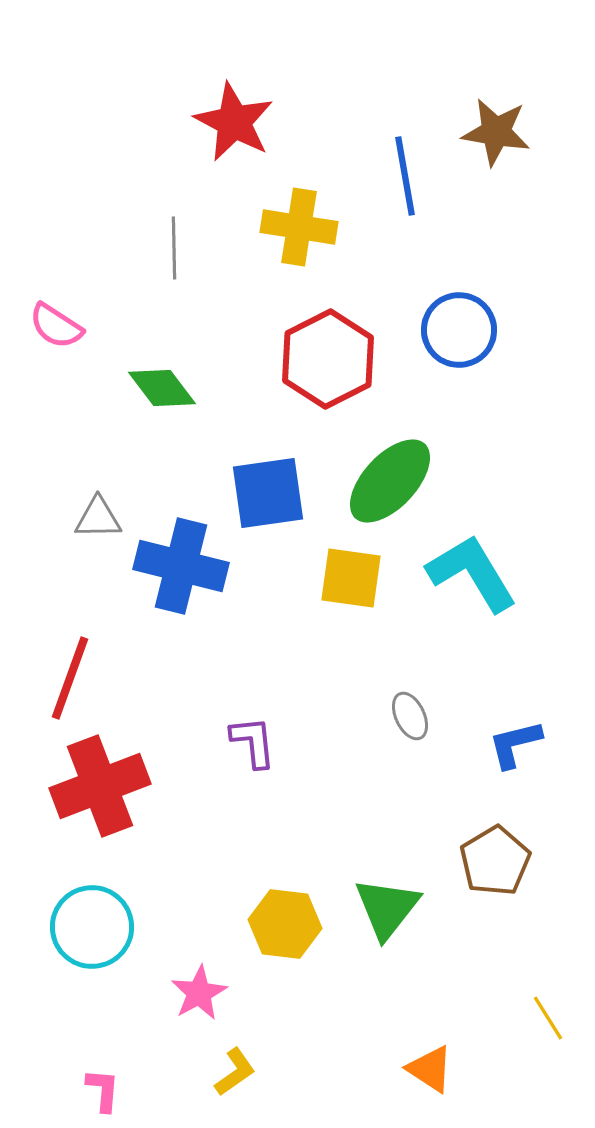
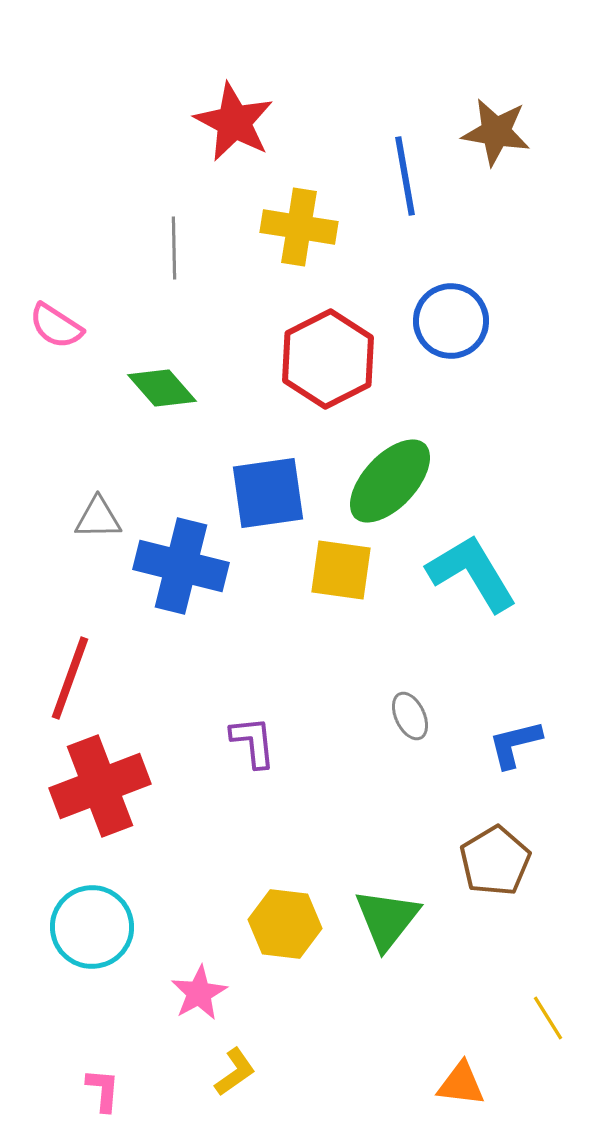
blue circle: moved 8 px left, 9 px up
green diamond: rotated 4 degrees counterclockwise
yellow square: moved 10 px left, 8 px up
green triangle: moved 11 px down
orange triangle: moved 31 px right, 15 px down; rotated 26 degrees counterclockwise
